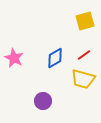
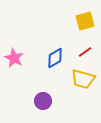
red line: moved 1 px right, 3 px up
